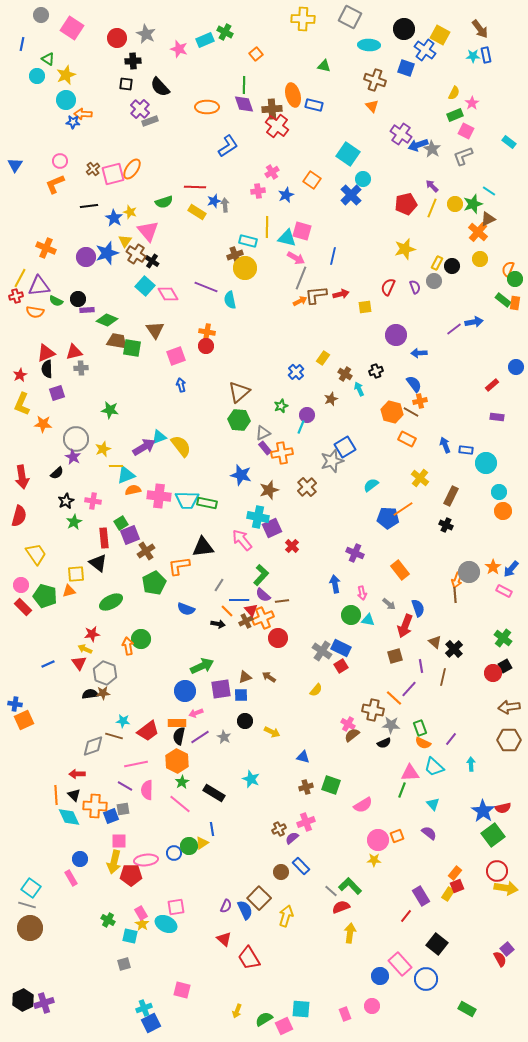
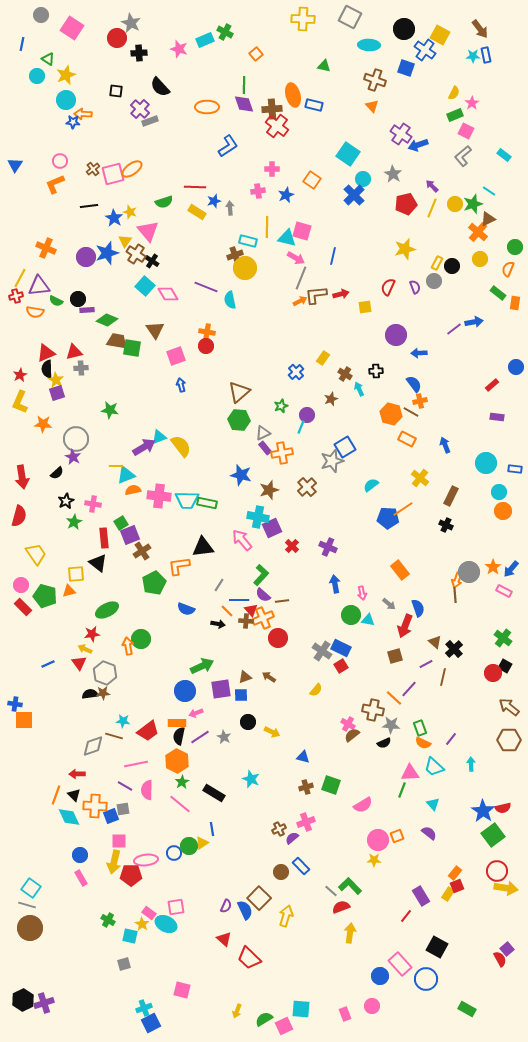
gray star at (146, 34): moved 15 px left, 11 px up
black cross at (133, 61): moved 6 px right, 8 px up
black square at (126, 84): moved 10 px left, 7 px down
cyan rectangle at (509, 142): moved 5 px left, 13 px down
gray star at (432, 149): moved 39 px left, 25 px down
gray L-shape at (463, 156): rotated 20 degrees counterclockwise
orange ellipse at (132, 169): rotated 20 degrees clockwise
pink cross at (272, 172): moved 3 px up; rotated 32 degrees clockwise
blue cross at (351, 195): moved 3 px right
gray arrow at (225, 205): moved 5 px right, 3 px down
green circle at (515, 279): moved 32 px up
green rectangle at (503, 300): moved 5 px left, 7 px up
black cross at (376, 371): rotated 16 degrees clockwise
yellow L-shape at (22, 404): moved 2 px left, 2 px up
orange hexagon at (392, 412): moved 1 px left, 2 px down
yellow star at (103, 449): moved 47 px left, 69 px up; rotated 21 degrees counterclockwise
blue rectangle at (466, 450): moved 49 px right, 19 px down
pink cross at (93, 501): moved 3 px down
brown cross at (146, 551): moved 4 px left
purple cross at (355, 553): moved 27 px left, 6 px up
green ellipse at (111, 602): moved 4 px left, 8 px down
brown cross at (246, 621): rotated 32 degrees clockwise
purple line at (421, 666): moved 5 px right, 2 px up; rotated 72 degrees clockwise
black square at (505, 666): rotated 32 degrees counterclockwise
brown arrow at (509, 707): rotated 45 degrees clockwise
orange square at (24, 720): rotated 24 degrees clockwise
black circle at (245, 721): moved 3 px right, 1 px down
orange line at (56, 795): rotated 24 degrees clockwise
blue circle at (80, 859): moved 4 px up
pink rectangle at (71, 878): moved 10 px right
pink rectangle at (141, 913): moved 8 px right; rotated 24 degrees counterclockwise
black square at (437, 944): moved 3 px down; rotated 10 degrees counterclockwise
red trapezoid at (249, 958): rotated 15 degrees counterclockwise
